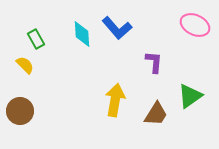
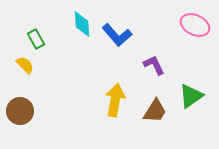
blue L-shape: moved 7 px down
cyan diamond: moved 10 px up
purple L-shape: moved 3 px down; rotated 30 degrees counterclockwise
green triangle: moved 1 px right
brown trapezoid: moved 1 px left, 3 px up
